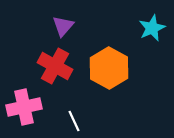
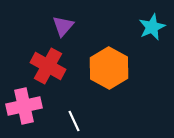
cyan star: moved 1 px up
red cross: moved 7 px left
pink cross: moved 1 px up
